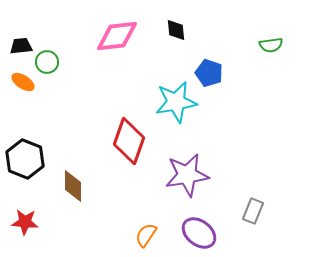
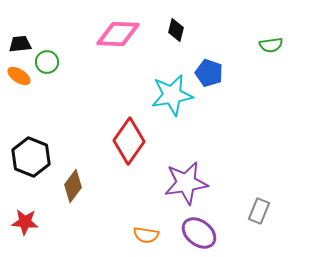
black diamond: rotated 20 degrees clockwise
pink diamond: moved 1 px right, 2 px up; rotated 9 degrees clockwise
black trapezoid: moved 1 px left, 2 px up
orange ellipse: moved 4 px left, 6 px up
cyan star: moved 4 px left, 7 px up
red diamond: rotated 15 degrees clockwise
black hexagon: moved 6 px right, 2 px up
purple star: moved 1 px left, 8 px down
brown diamond: rotated 36 degrees clockwise
gray rectangle: moved 6 px right
orange semicircle: rotated 115 degrees counterclockwise
